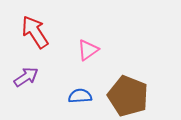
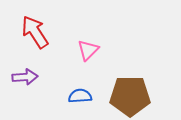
pink triangle: rotated 10 degrees counterclockwise
purple arrow: moved 1 px left; rotated 30 degrees clockwise
brown pentagon: moved 2 px right; rotated 21 degrees counterclockwise
